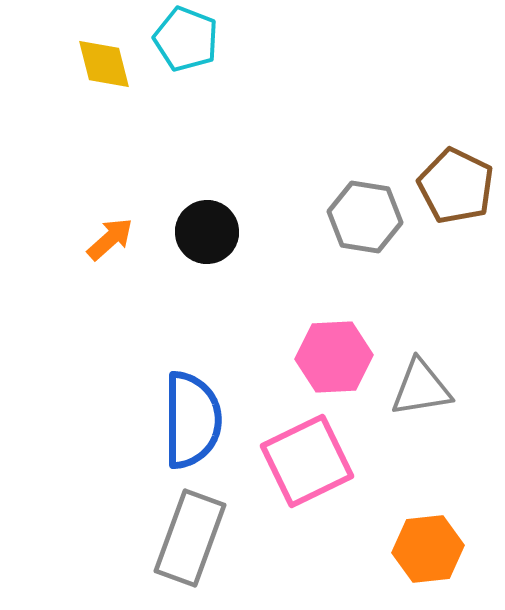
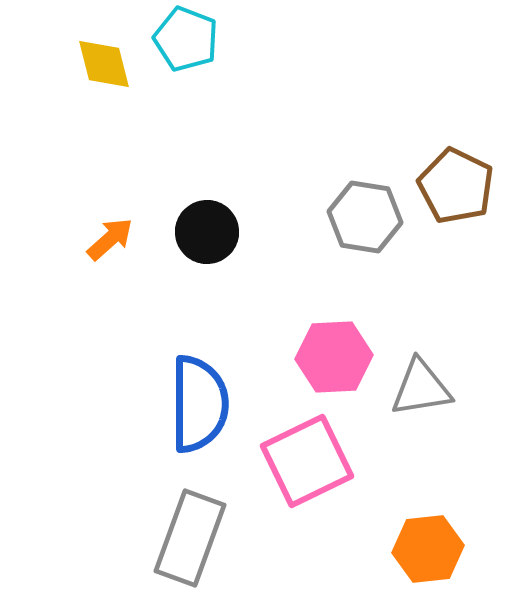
blue semicircle: moved 7 px right, 16 px up
